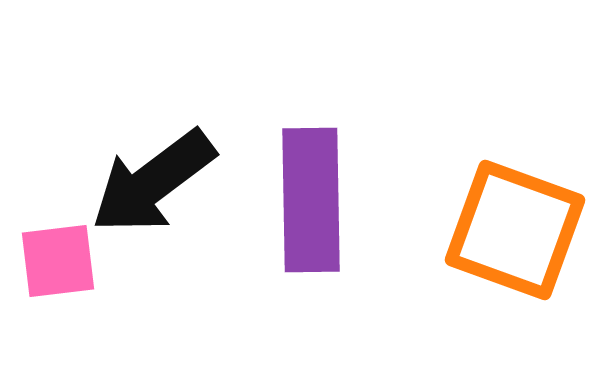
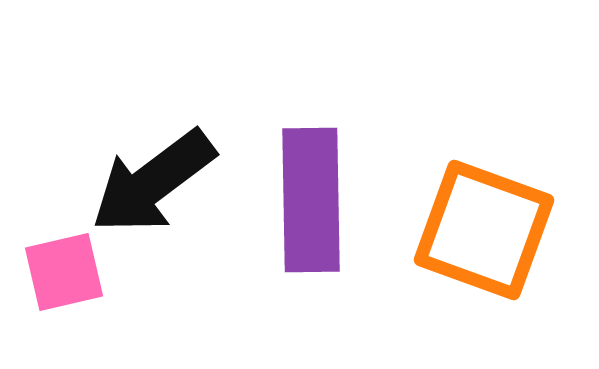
orange square: moved 31 px left
pink square: moved 6 px right, 11 px down; rotated 6 degrees counterclockwise
